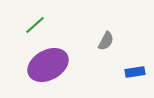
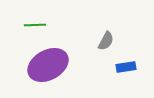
green line: rotated 40 degrees clockwise
blue rectangle: moved 9 px left, 5 px up
